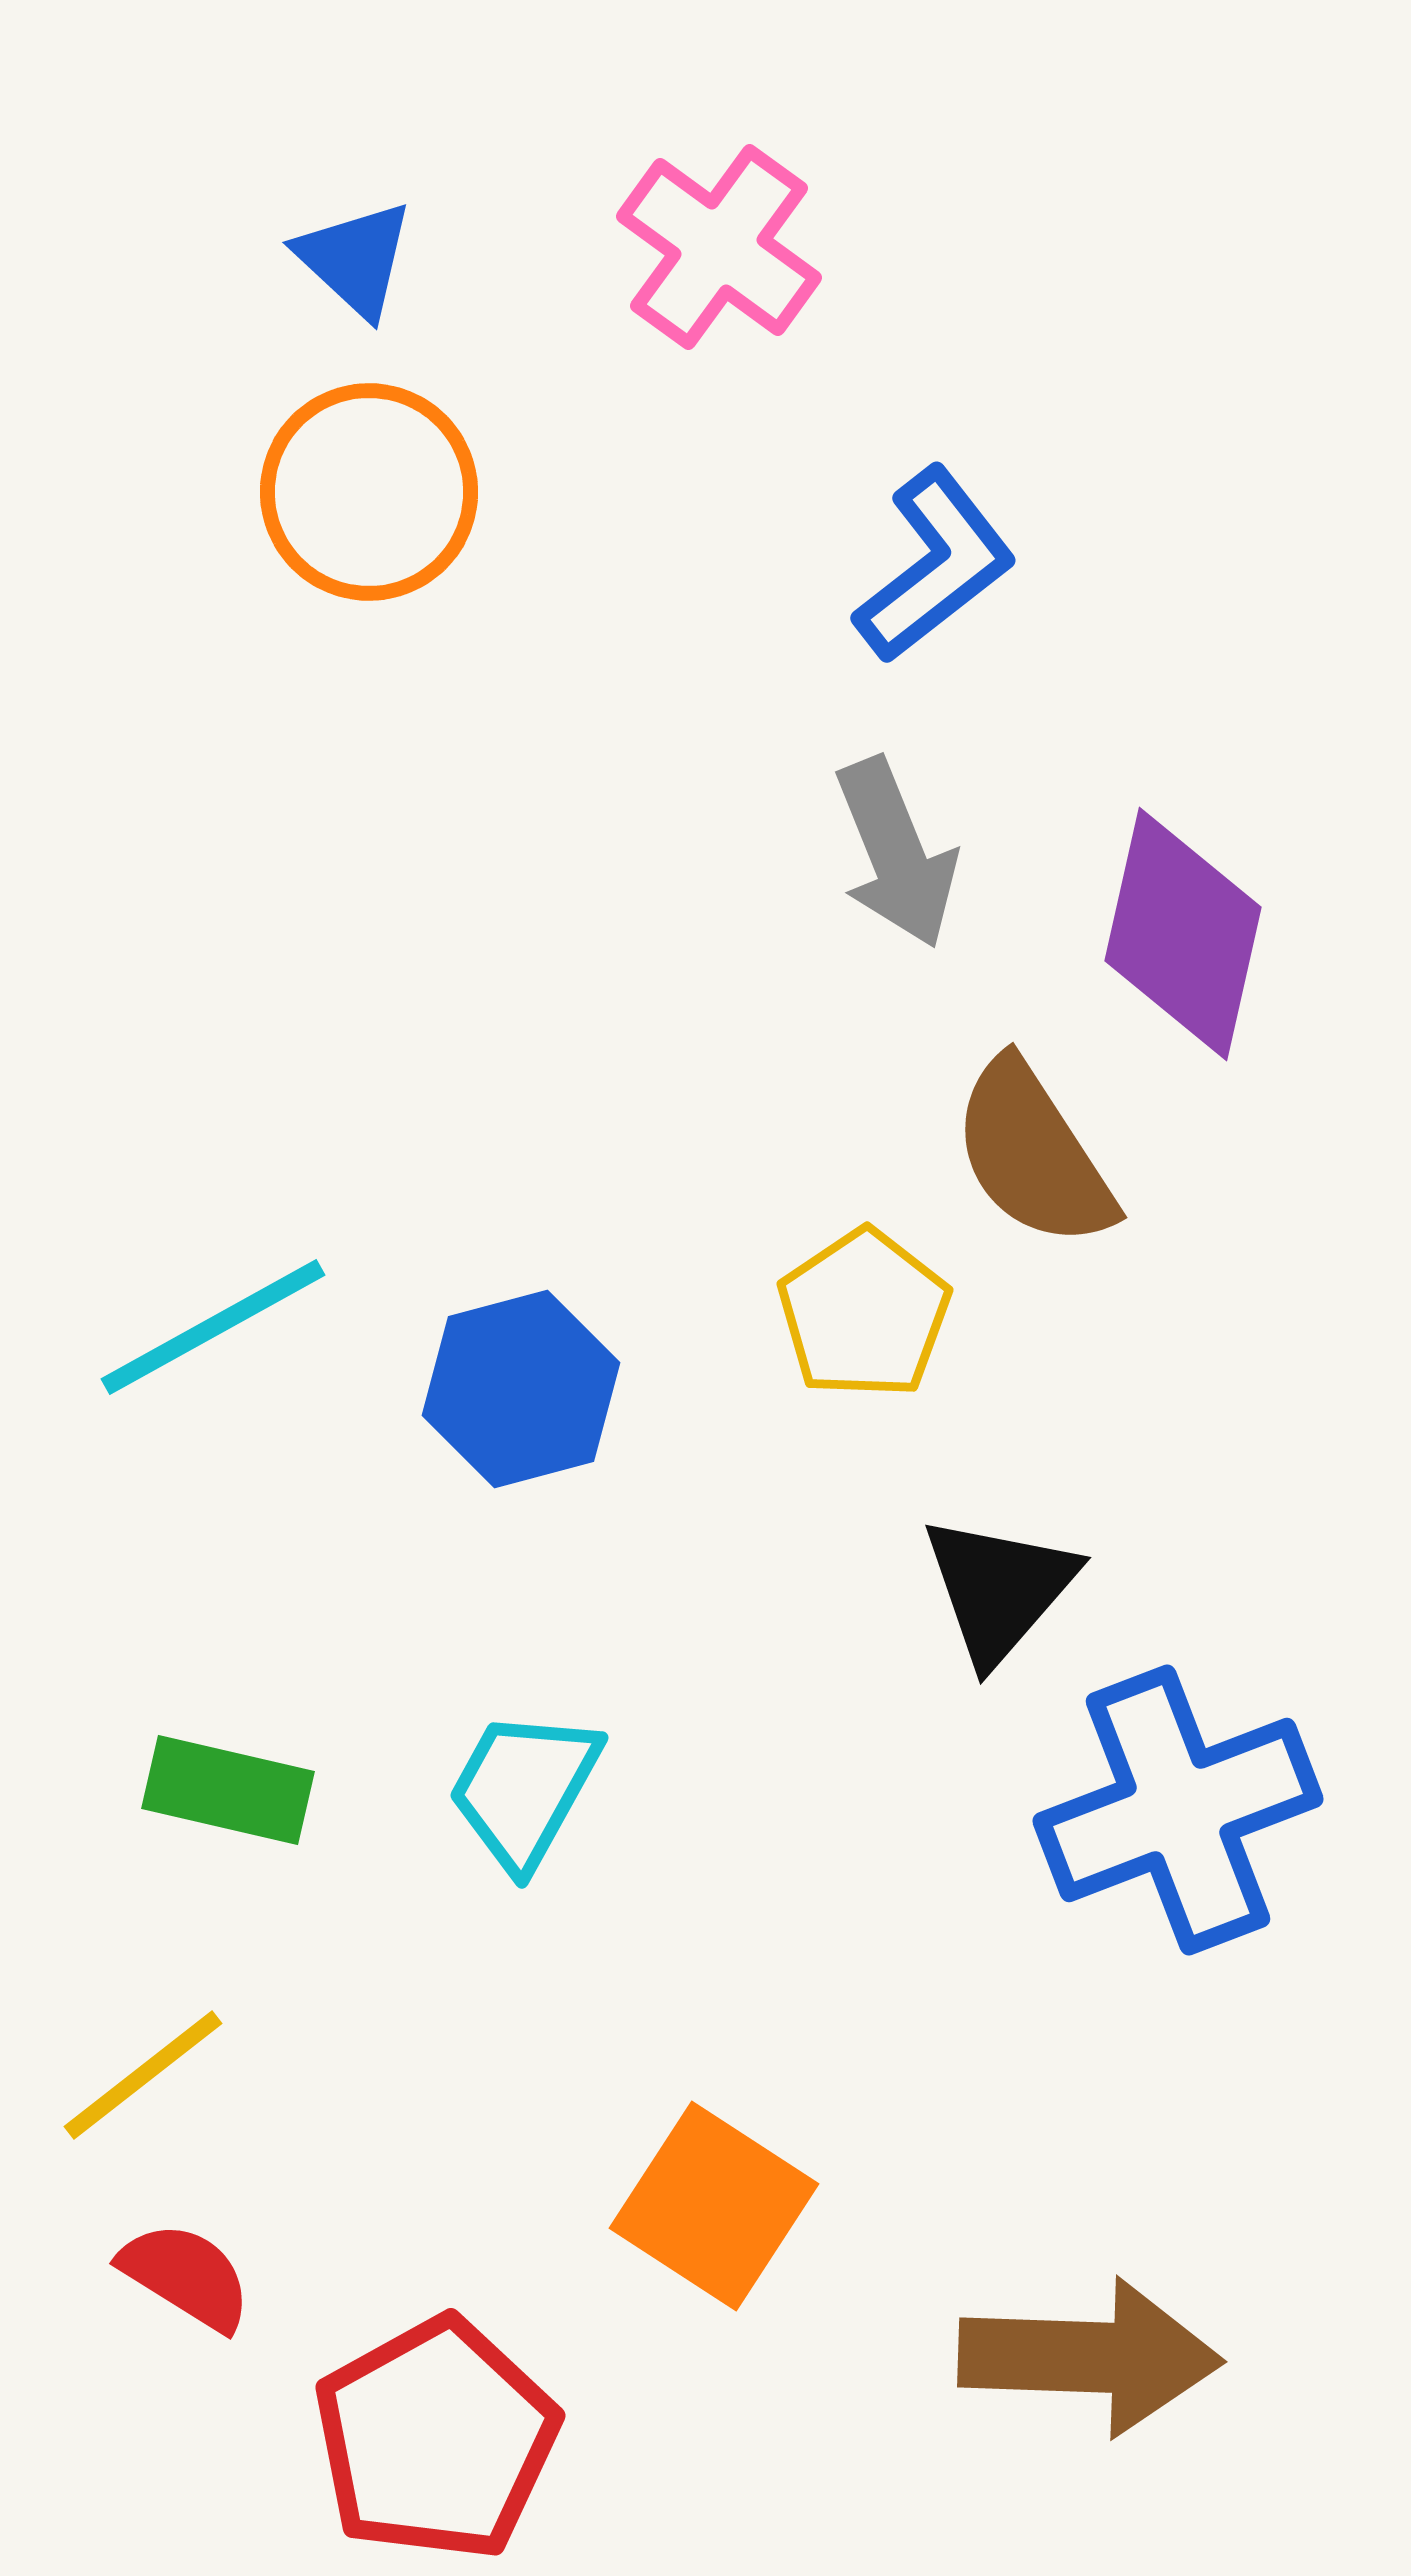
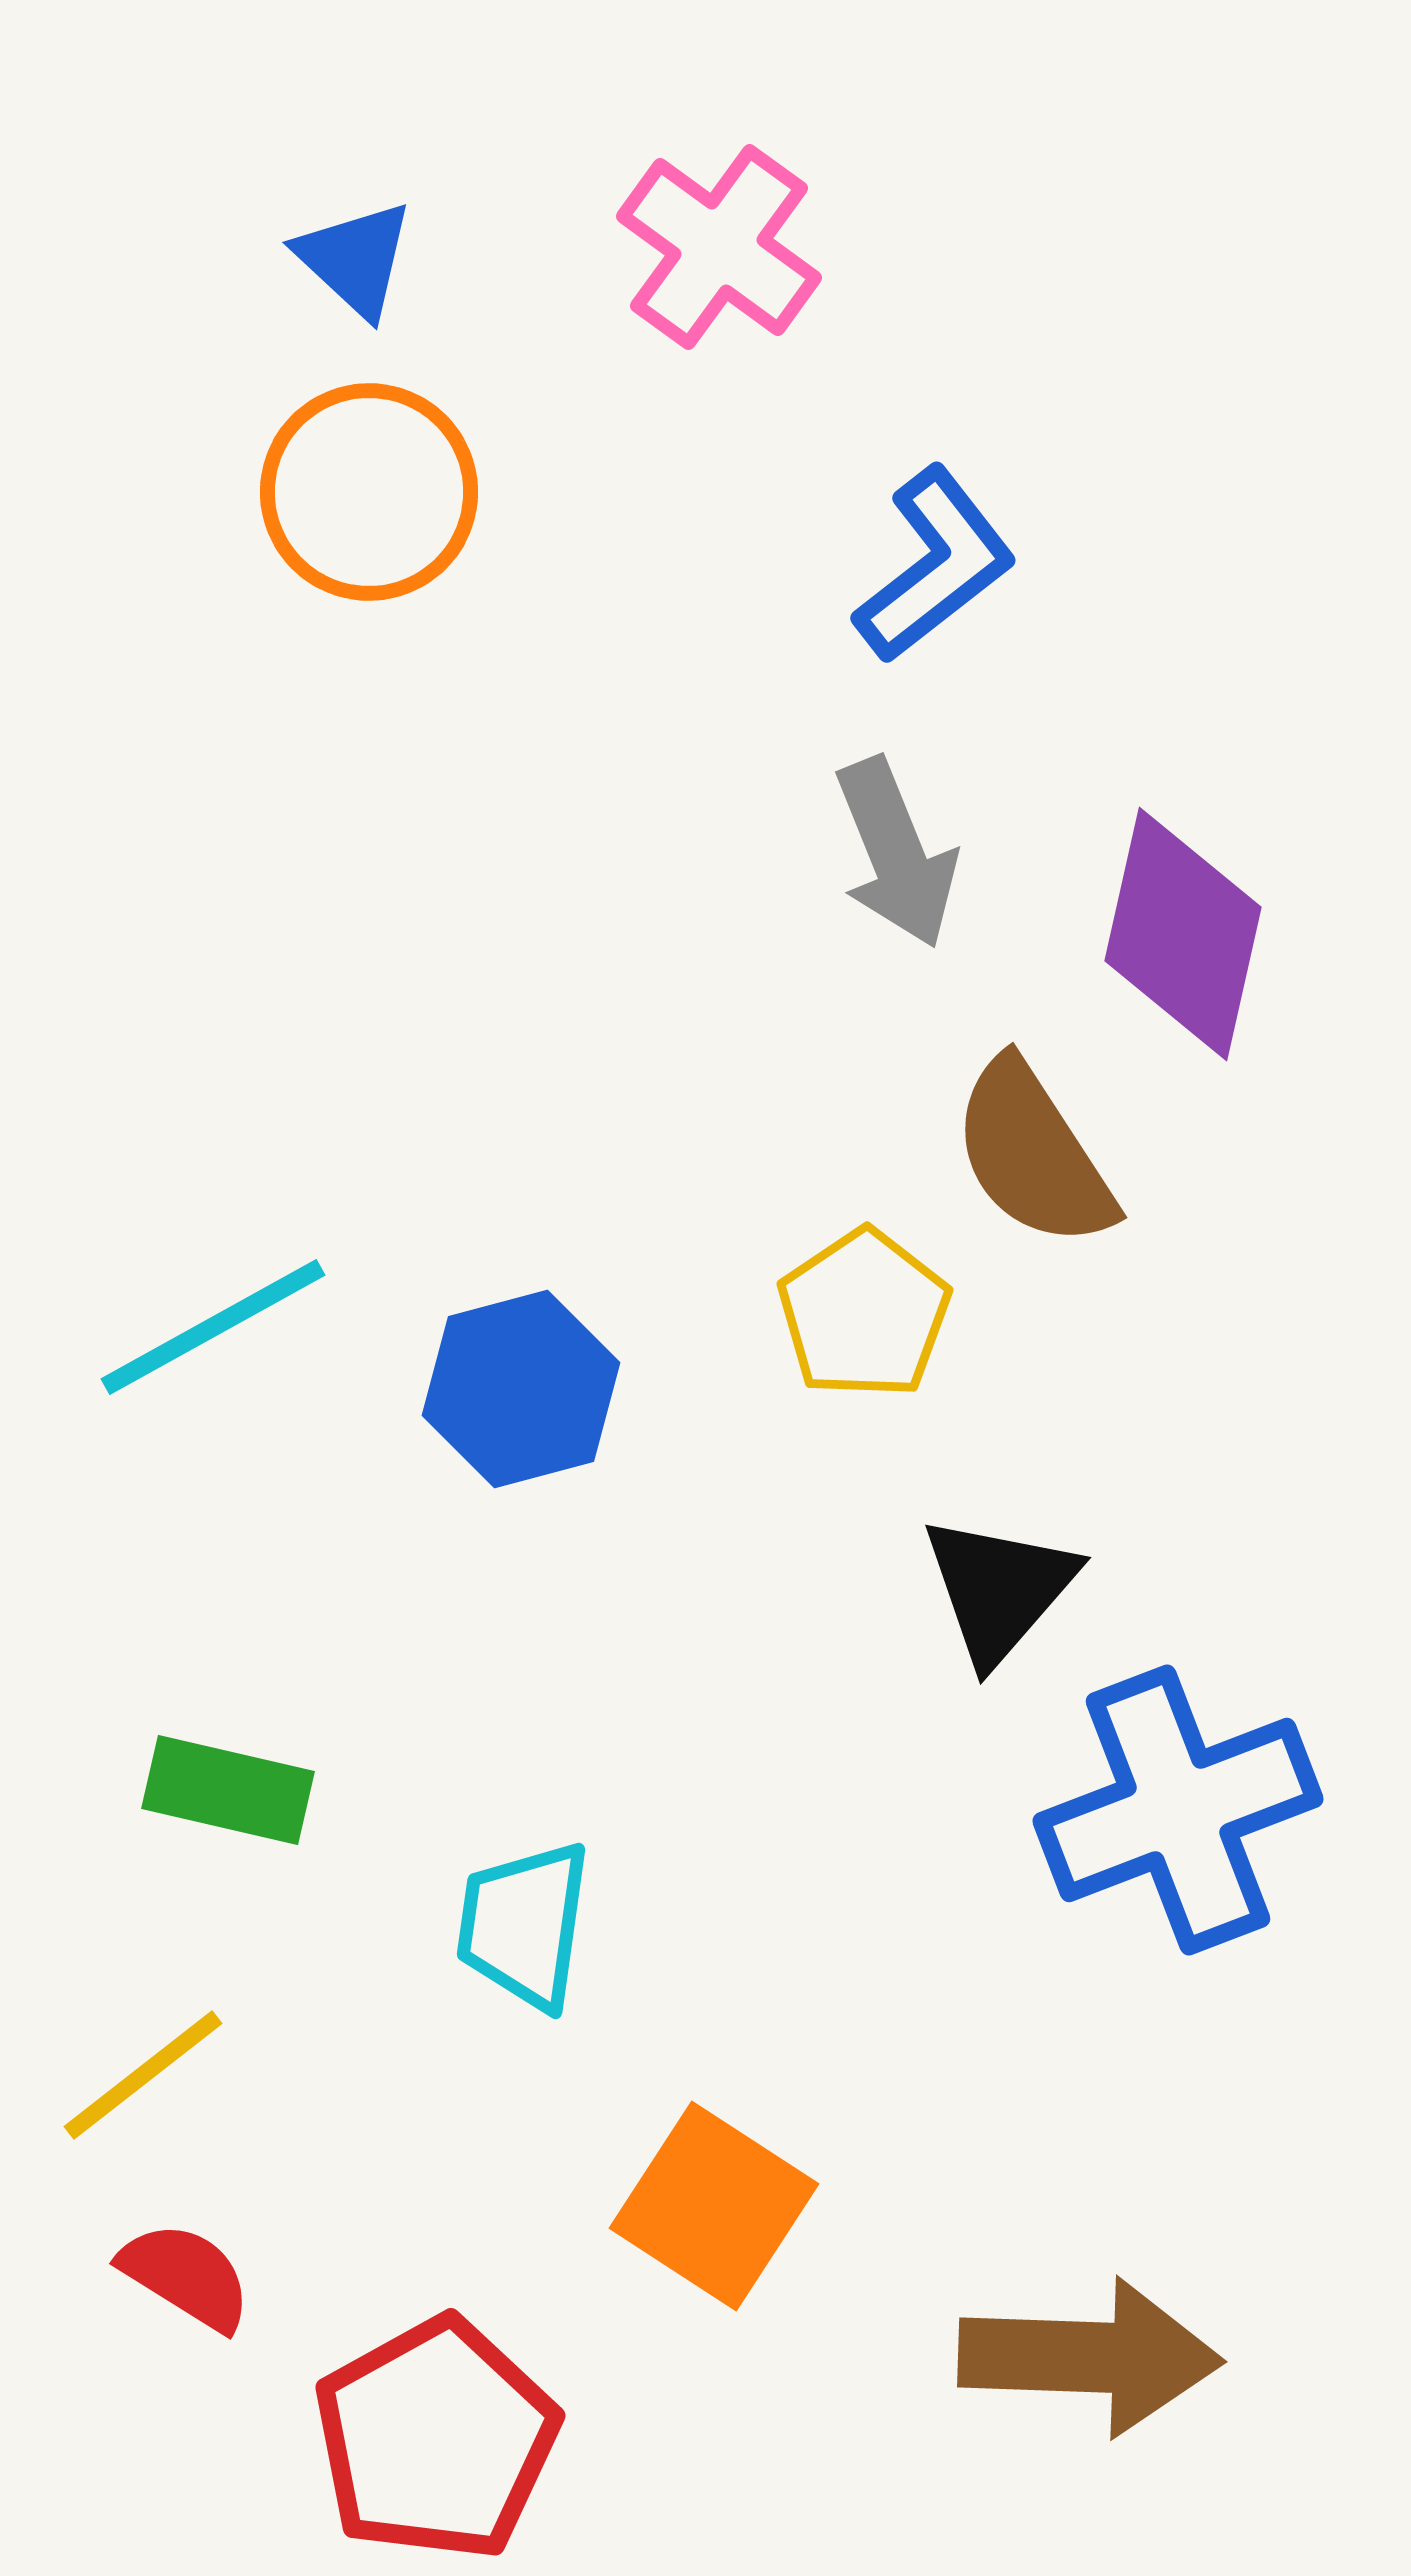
cyan trapezoid: moved 136 px down; rotated 21 degrees counterclockwise
